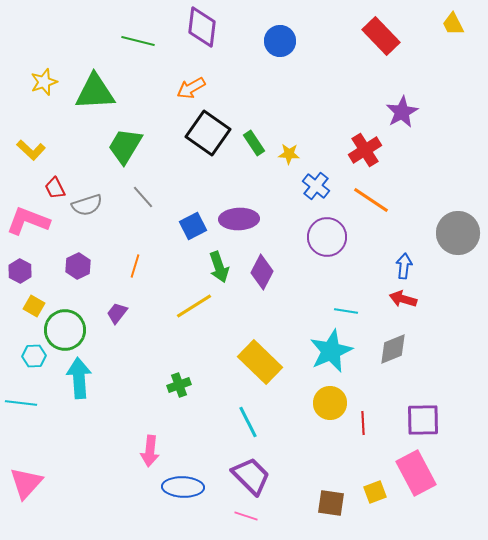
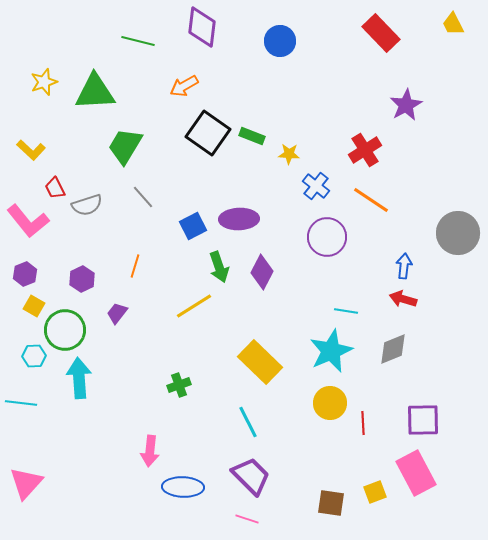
red rectangle at (381, 36): moved 3 px up
orange arrow at (191, 88): moved 7 px left, 2 px up
purple star at (402, 112): moved 4 px right, 7 px up
green rectangle at (254, 143): moved 2 px left, 7 px up; rotated 35 degrees counterclockwise
pink L-shape at (28, 221): rotated 150 degrees counterclockwise
purple hexagon at (78, 266): moved 4 px right, 13 px down
purple hexagon at (20, 271): moved 5 px right, 3 px down; rotated 10 degrees clockwise
pink line at (246, 516): moved 1 px right, 3 px down
